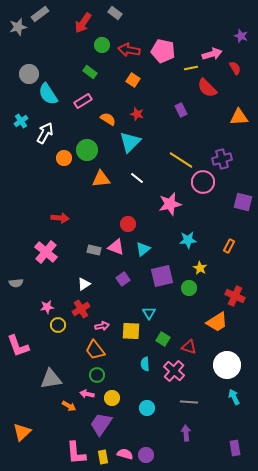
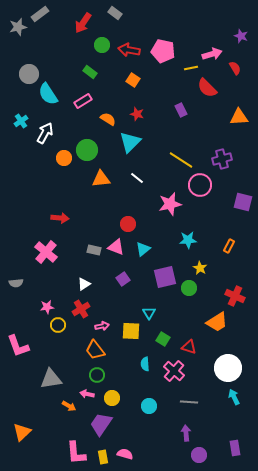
pink circle at (203, 182): moved 3 px left, 3 px down
purple square at (162, 276): moved 3 px right, 1 px down
white circle at (227, 365): moved 1 px right, 3 px down
cyan circle at (147, 408): moved 2 px right, 2 px up
purple circle at (146, 455): moved 53 px right
